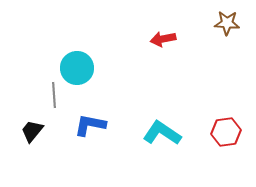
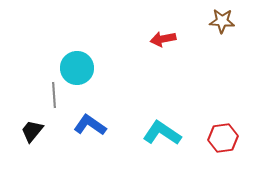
brown star: moved 5 px left, 2 px up
blue L-shape: rotated 24 degrees clockwise
red hexagon: moved 3 px left, 6 px down
